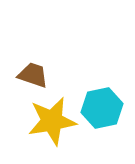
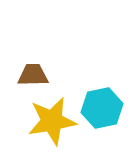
brown trapezoid: rotated 20 degrees counterclockwise
